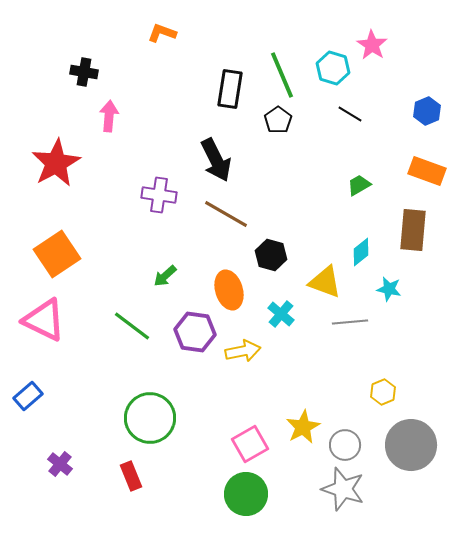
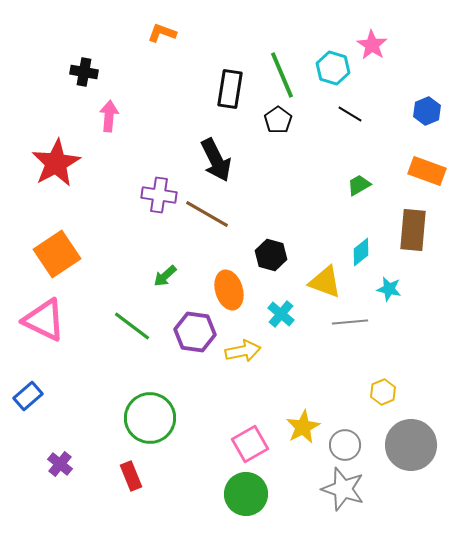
brown line at (226, 214): moved 19 px left
